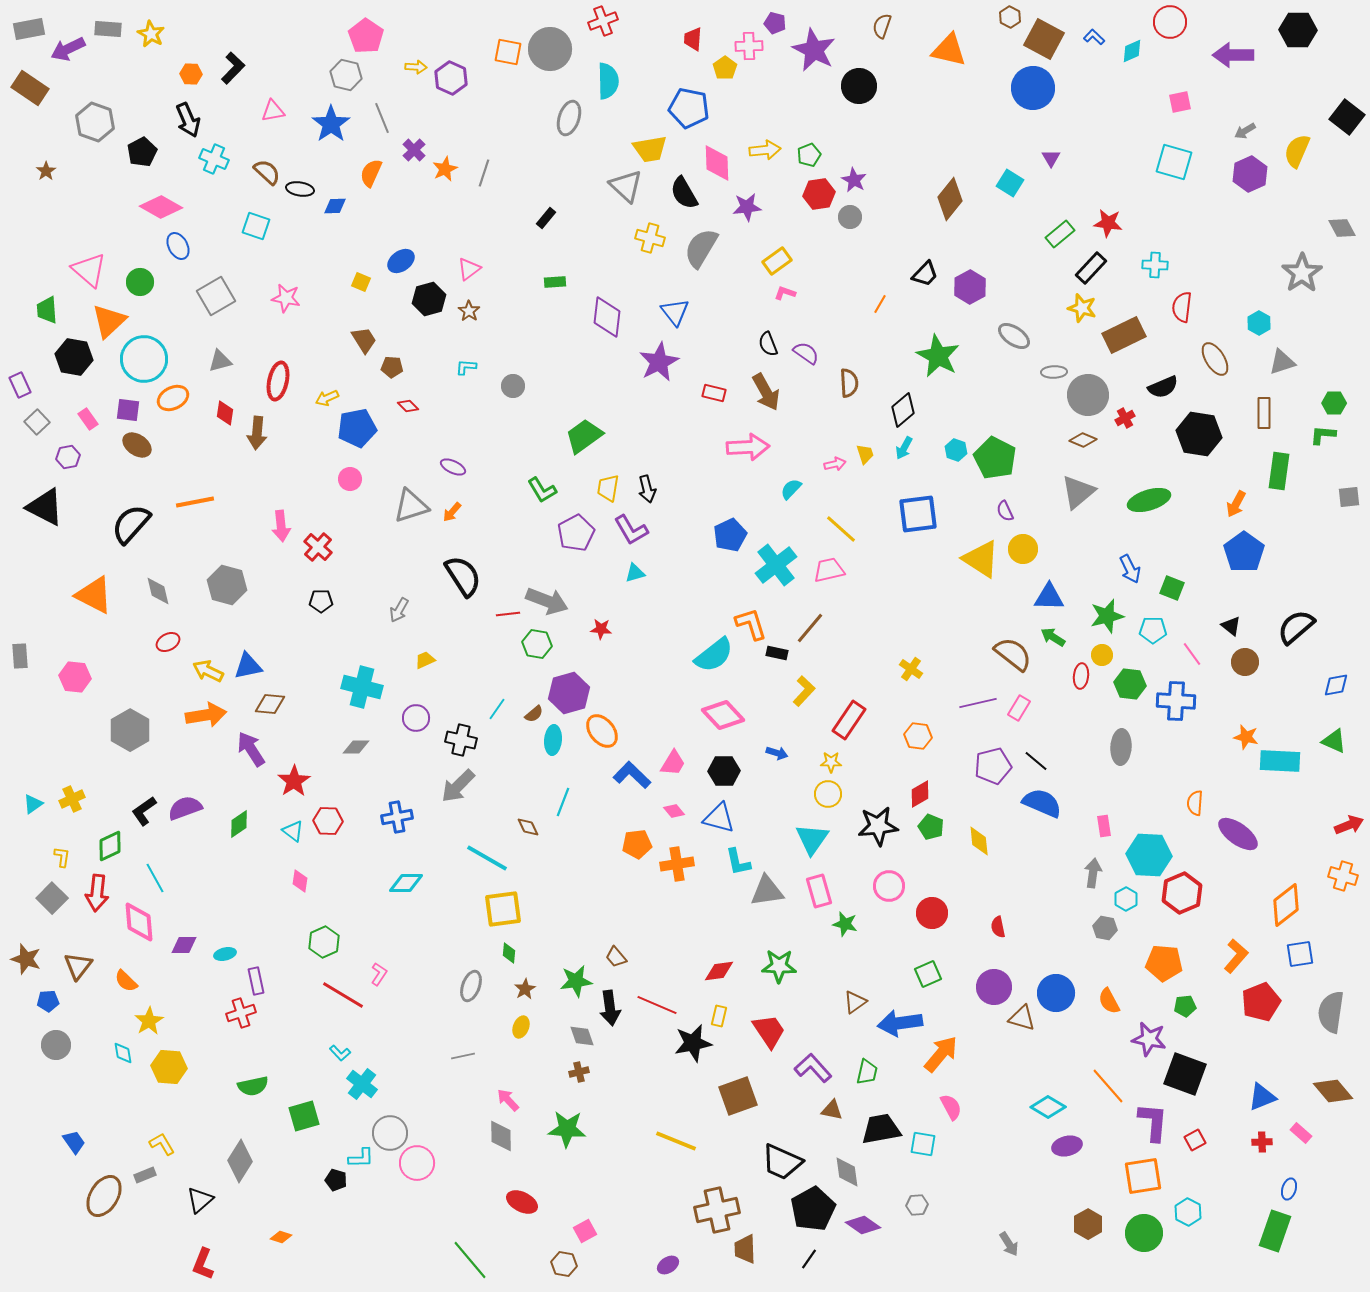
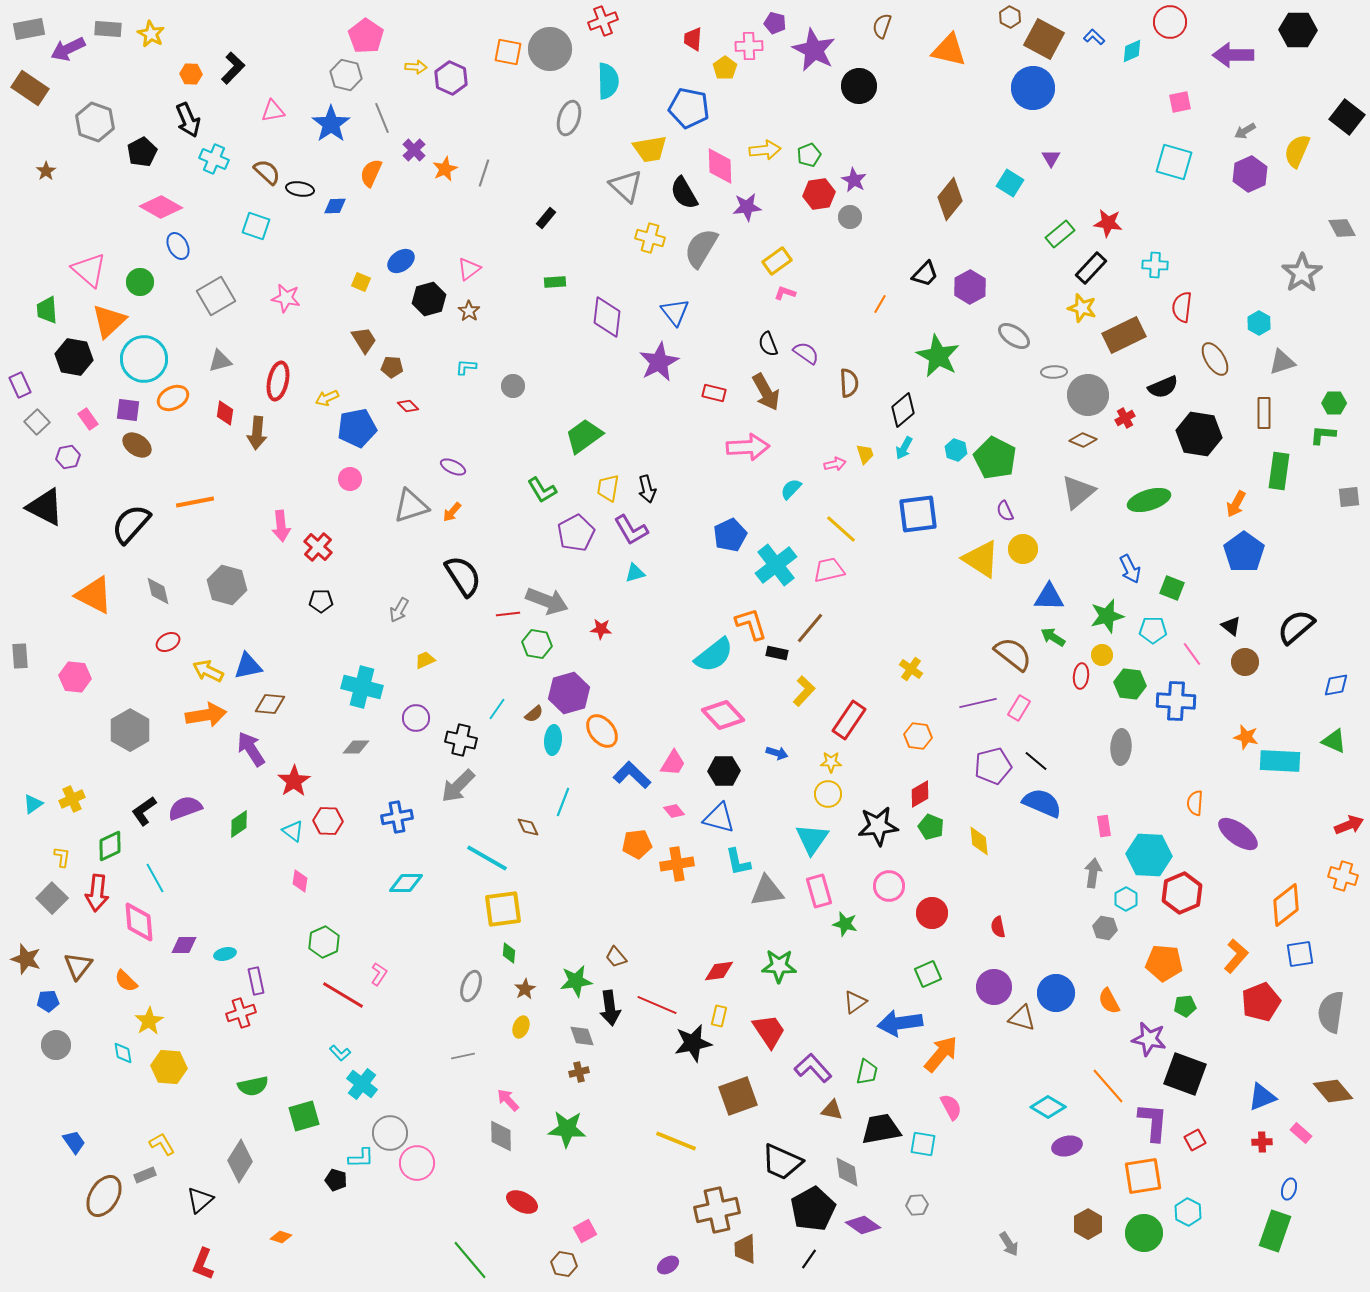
pink diamond at (717, 163): moved 3 px right, 3 px down
